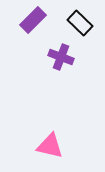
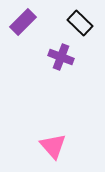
purple rectangle: moved 10 px left, 2 px down
pink triangle: moved 3 px right; rotated 36 degrees clockwise
